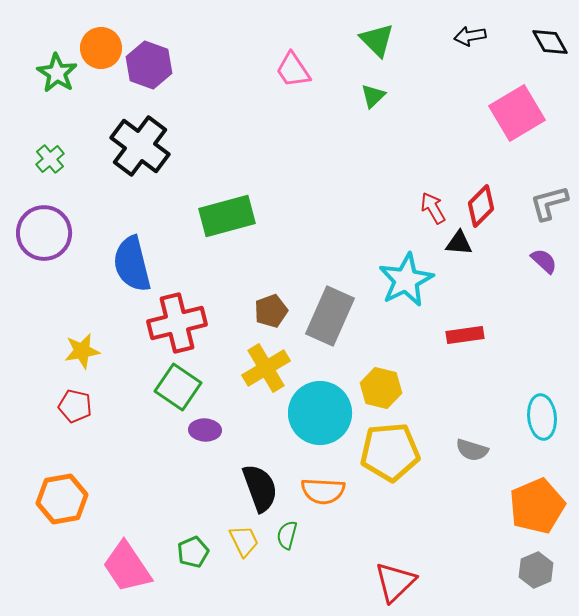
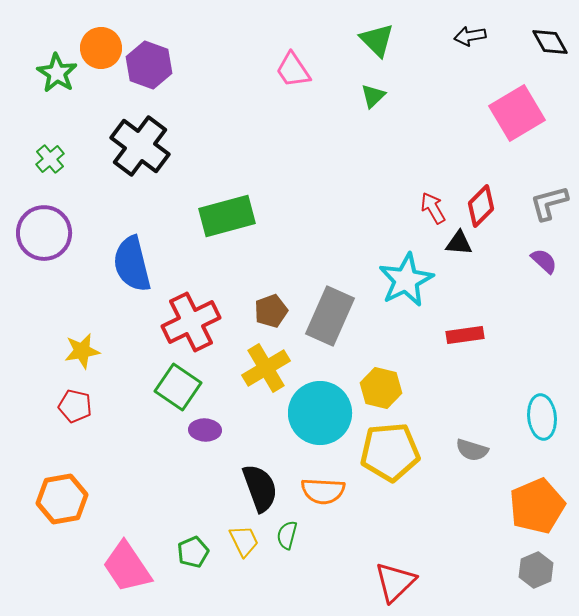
red cross at (177, 323): moved 14 px right, 1 px up; rotated 12 degrees counterclockwise
